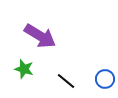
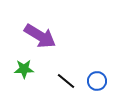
green star: rotated 18 degrees counterclockwise
blue circle: moved 8 px left, 2 px down
